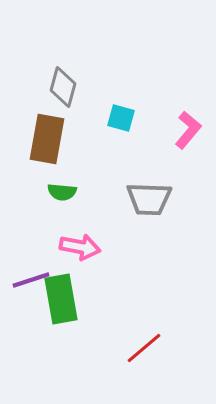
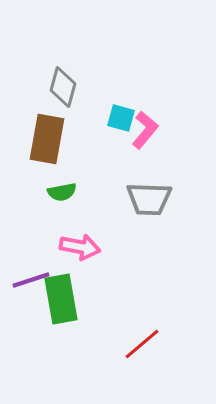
pink L-shape: moved 43 px left
green semicircle: rotated 16 degrees counterclockwise
red line: moved 2 px left, 4 px up
